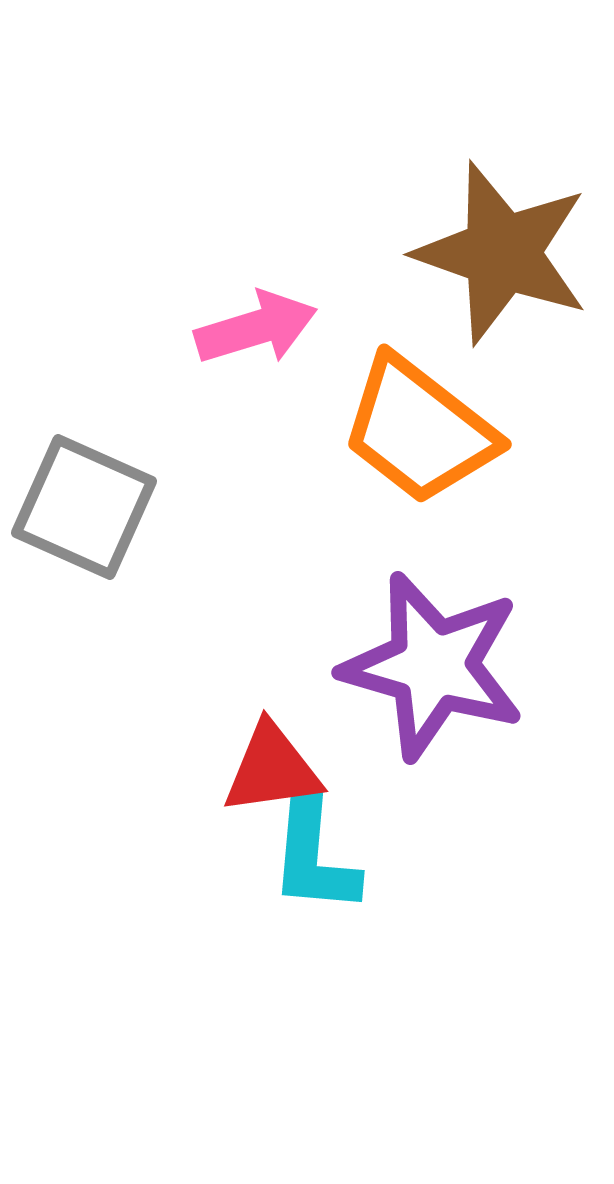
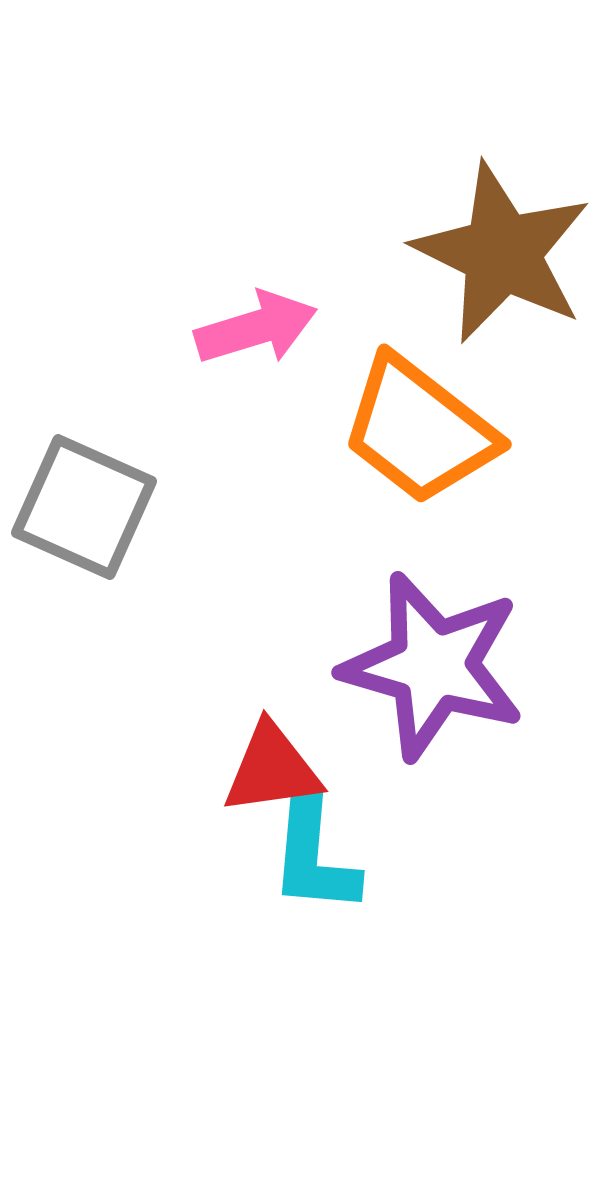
brown star: rotated 7 degrees clockwise
